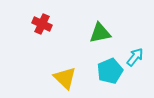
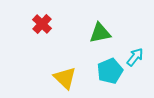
red cross: rotated 18 degrees clockwise
